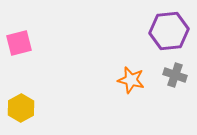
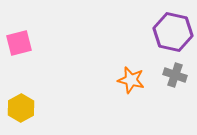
purple hexagon: moved 4 px right, 1 px down; rotated 18 degrees clockwise
